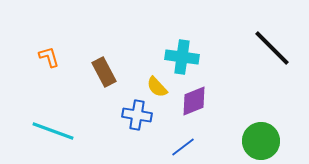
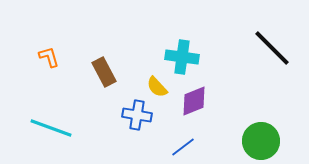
cyan line: moved 2 px left, 3 px up
